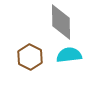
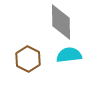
brown hexagon: moved 2 px left, 2 px down
